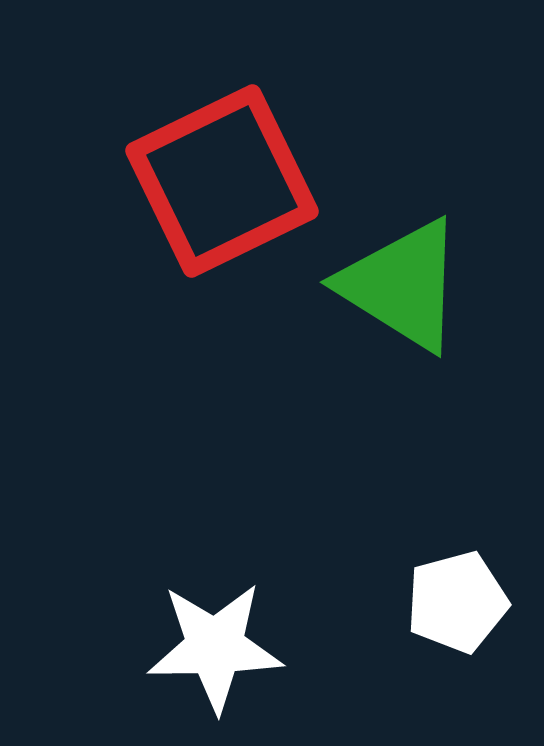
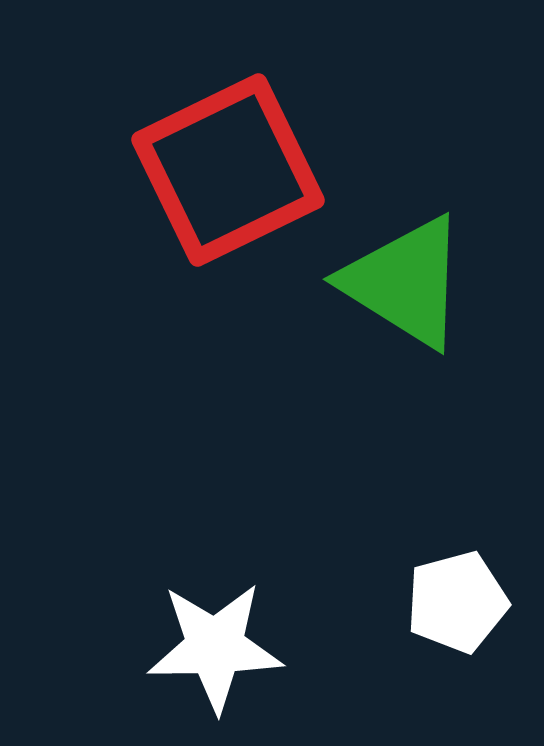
red square: moved 6 px right, 11 px up
green triangle: moved 3 px right, 3 px up
